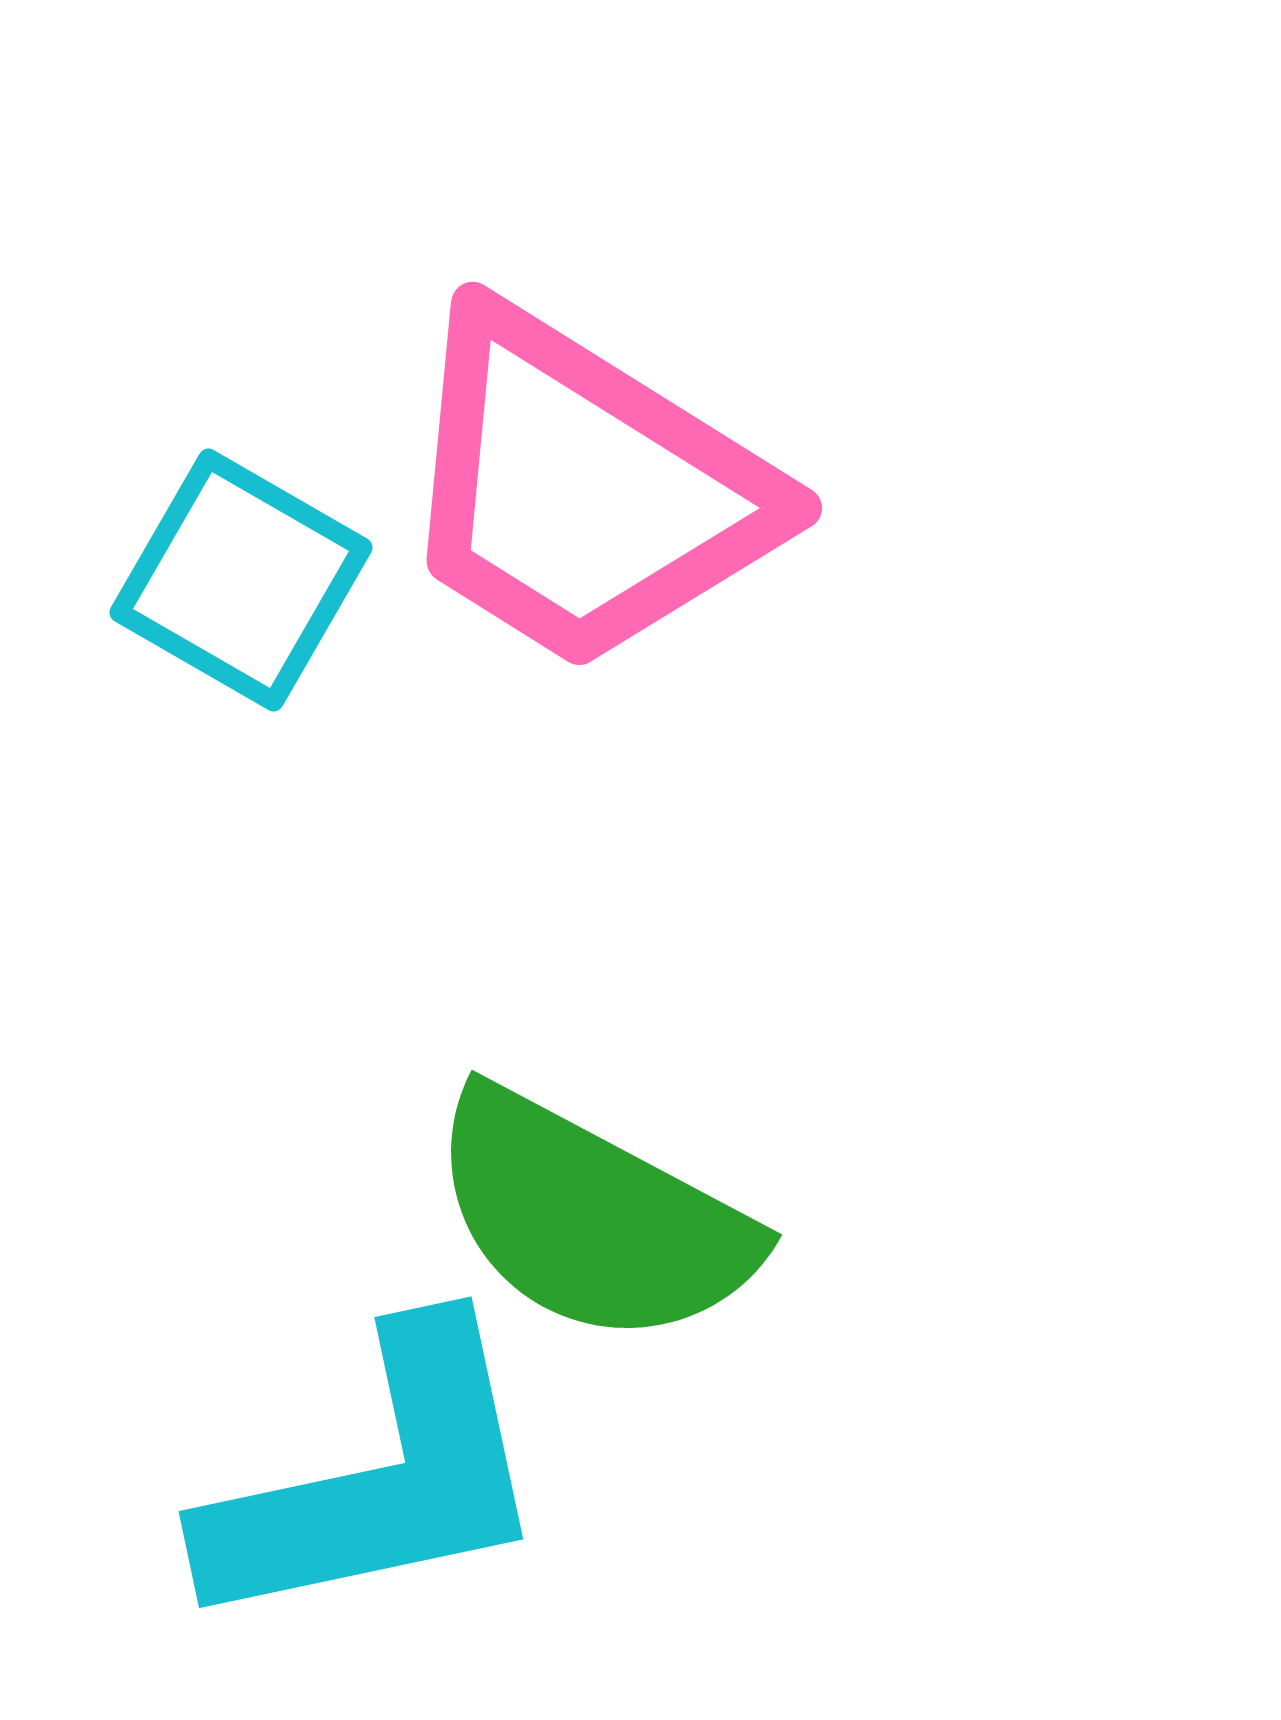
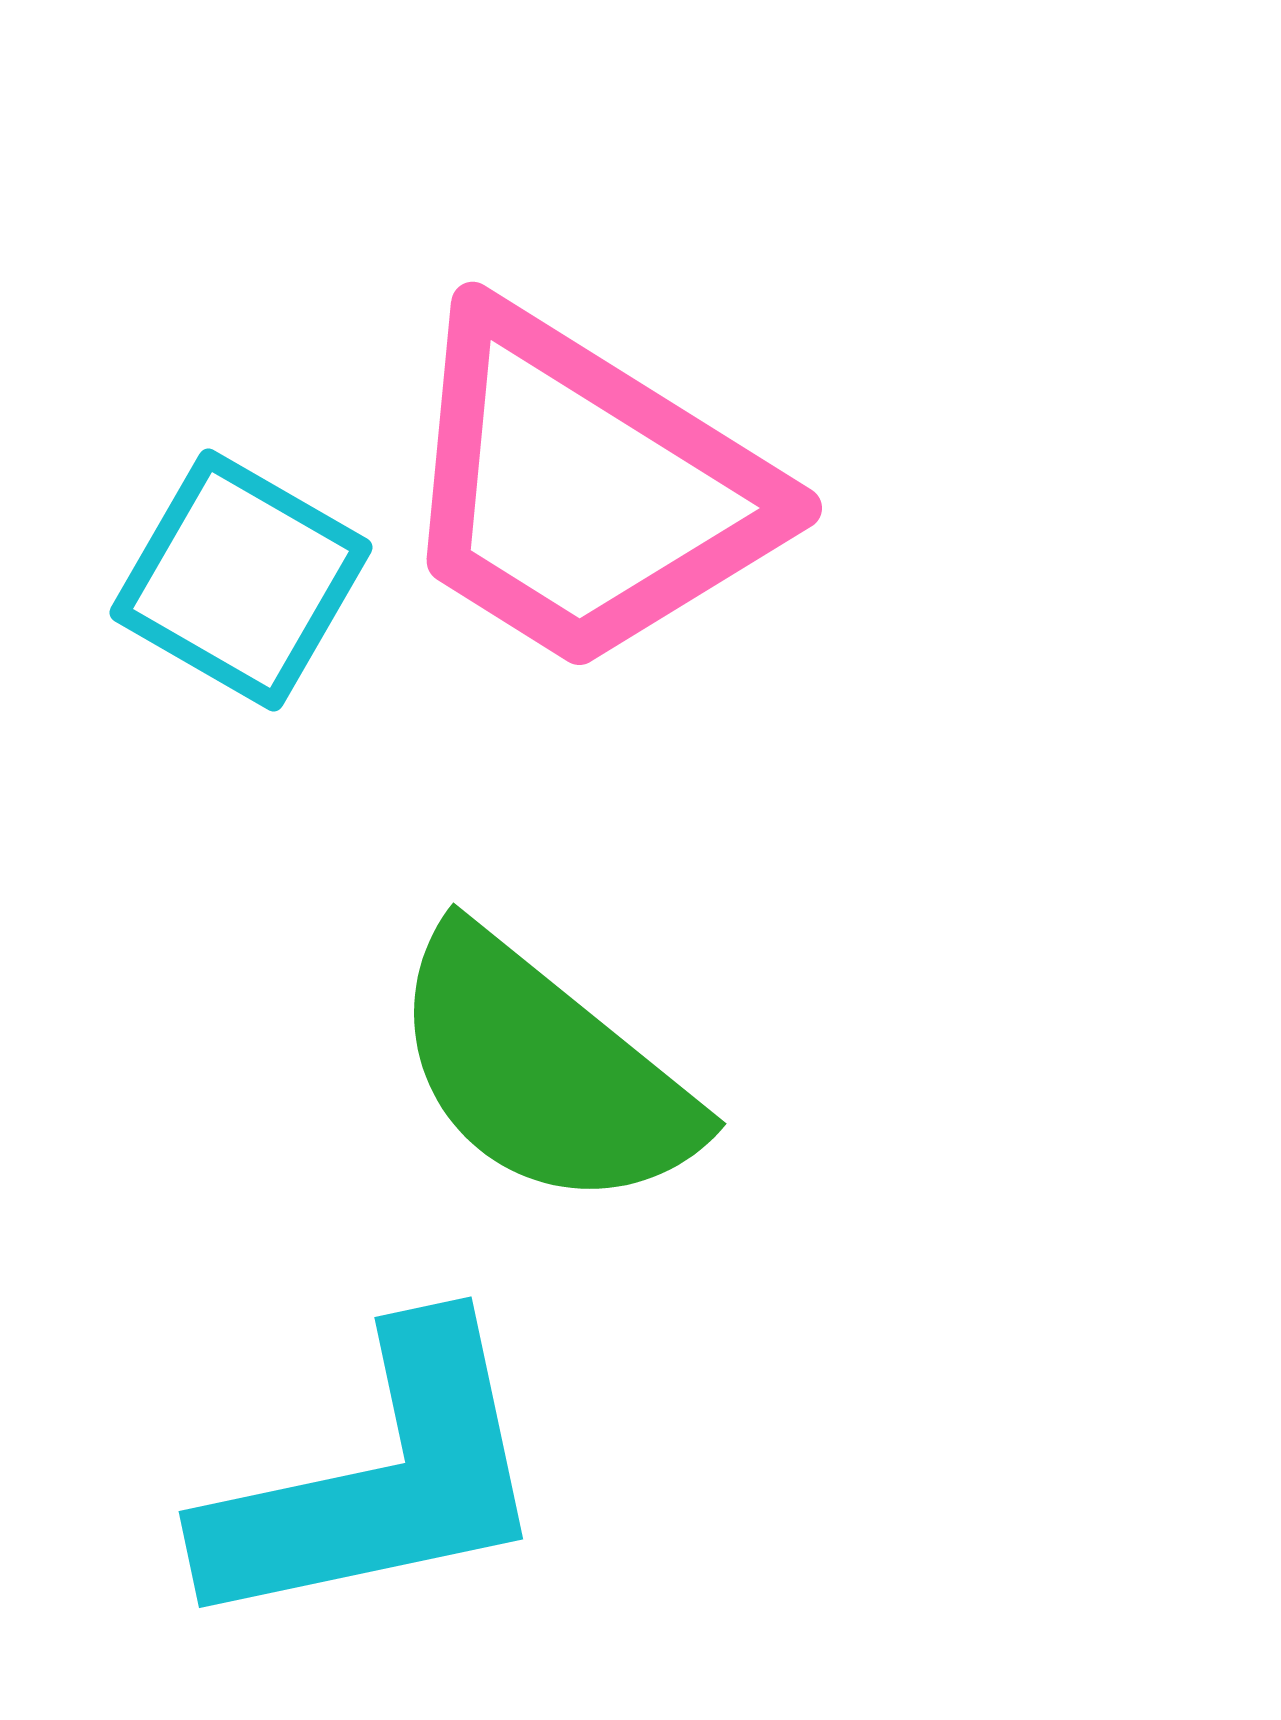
green semicircle: moved 49 px left, 147 px up; rotated 11 degrees clockwise
